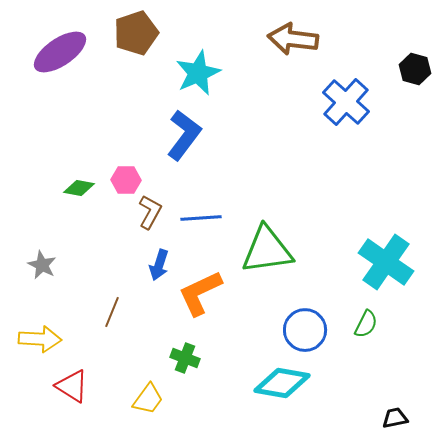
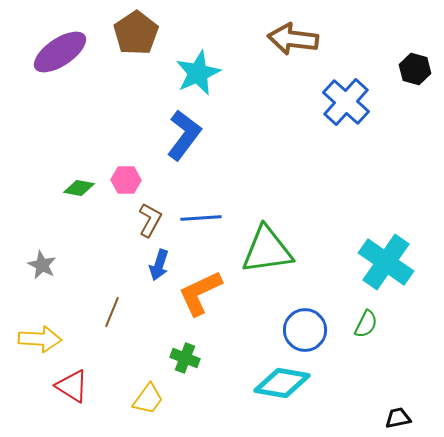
brown pentagon: rotated 15 degrees counterclockwise
brown L-shape: moved 8 px down
black trapezoid: moved 3 px right
